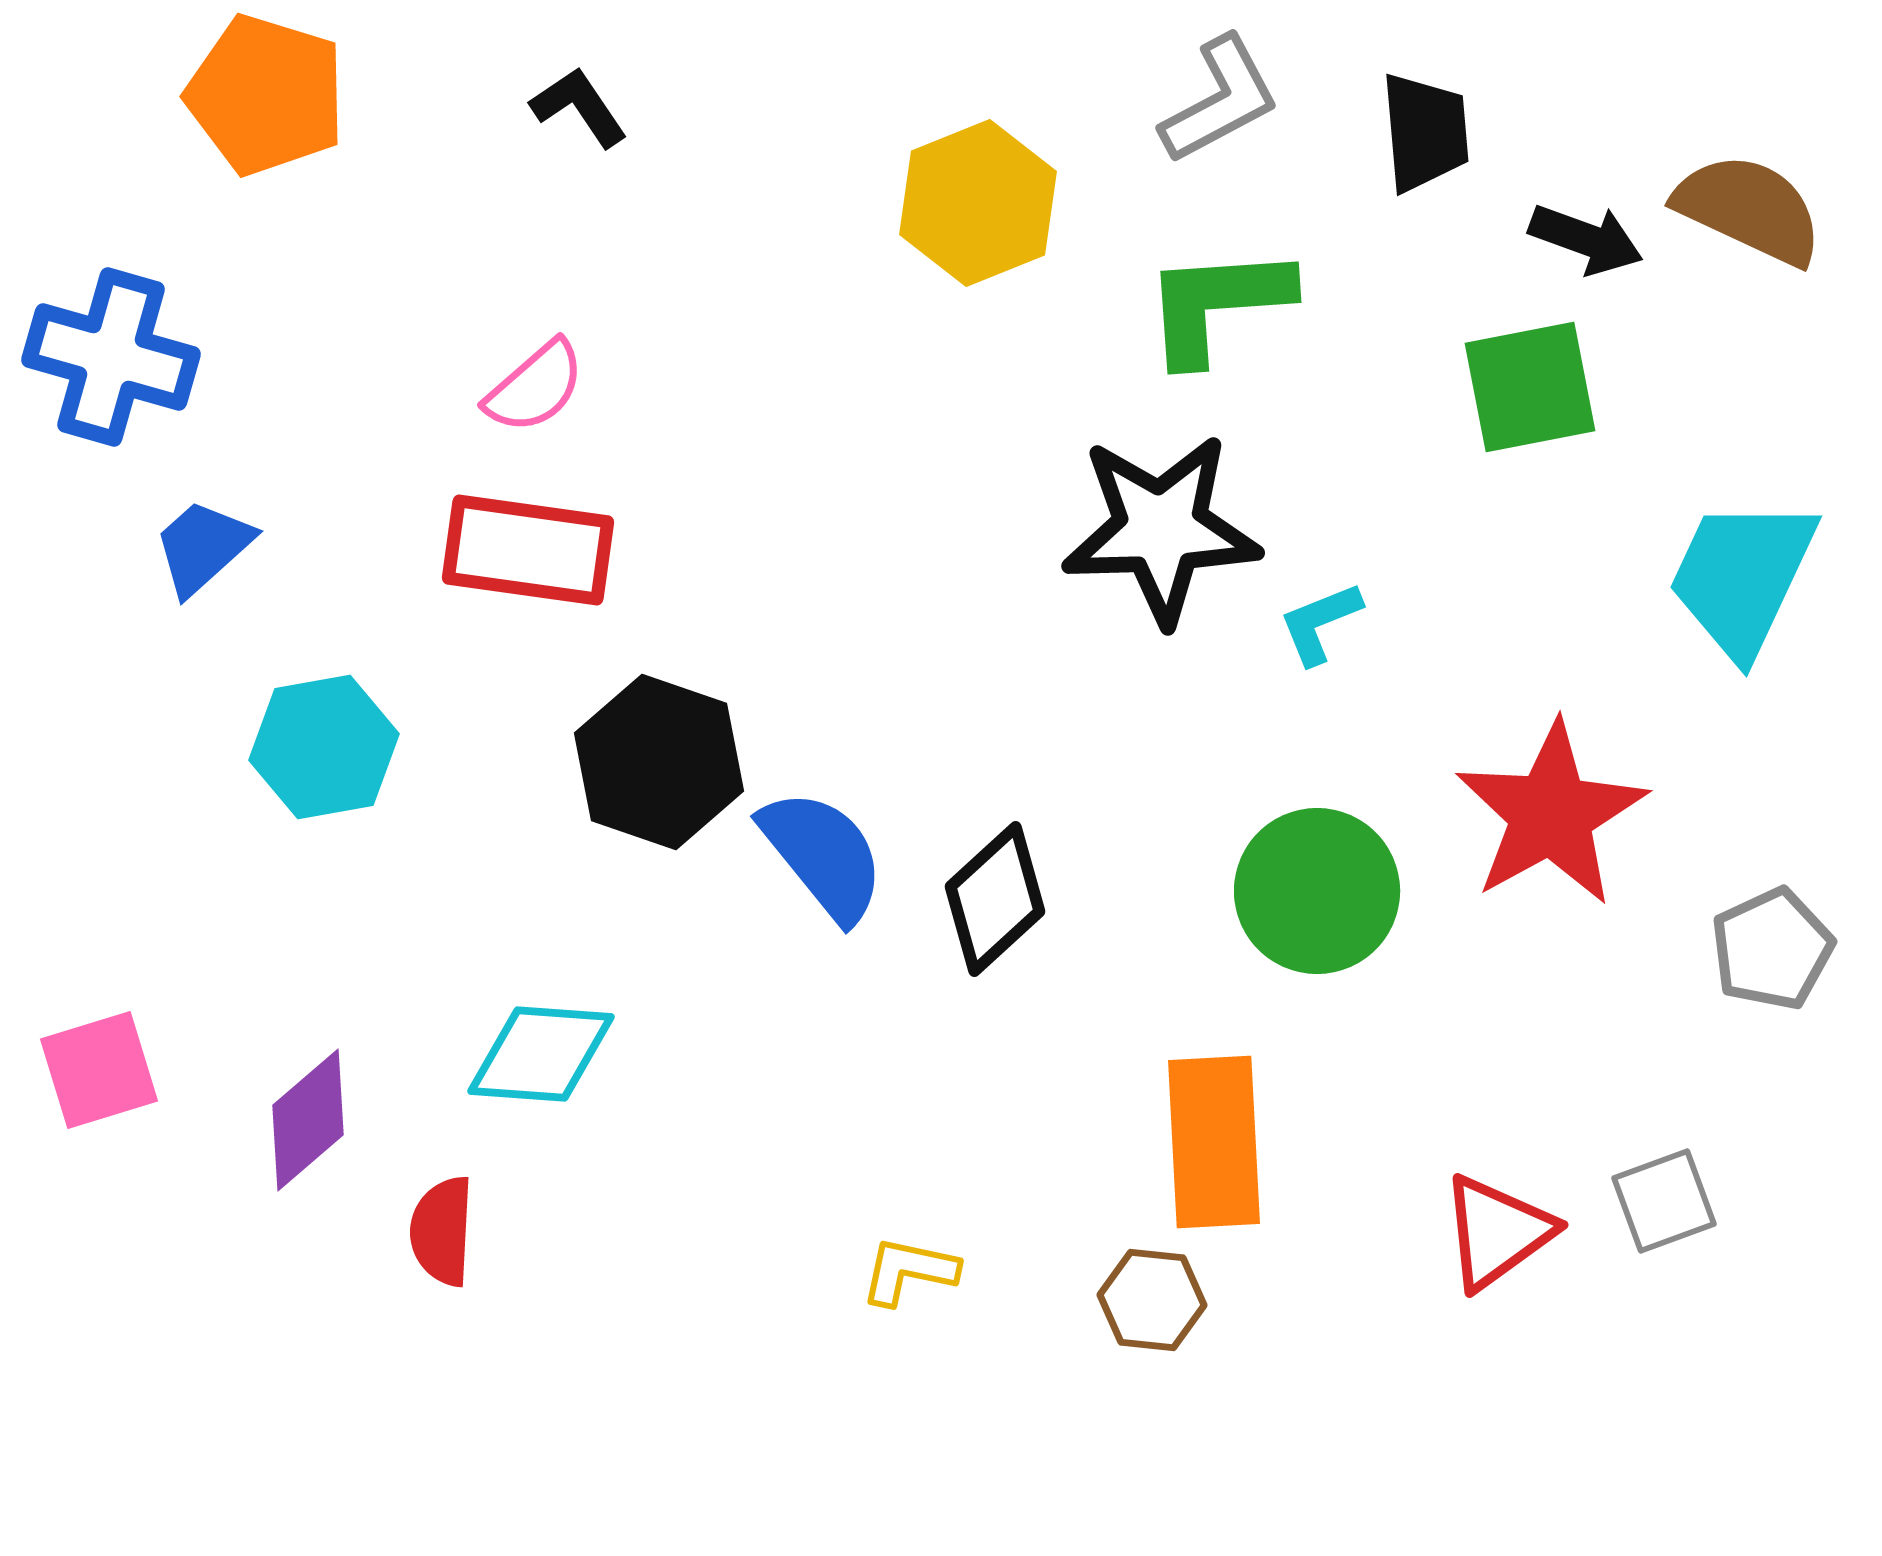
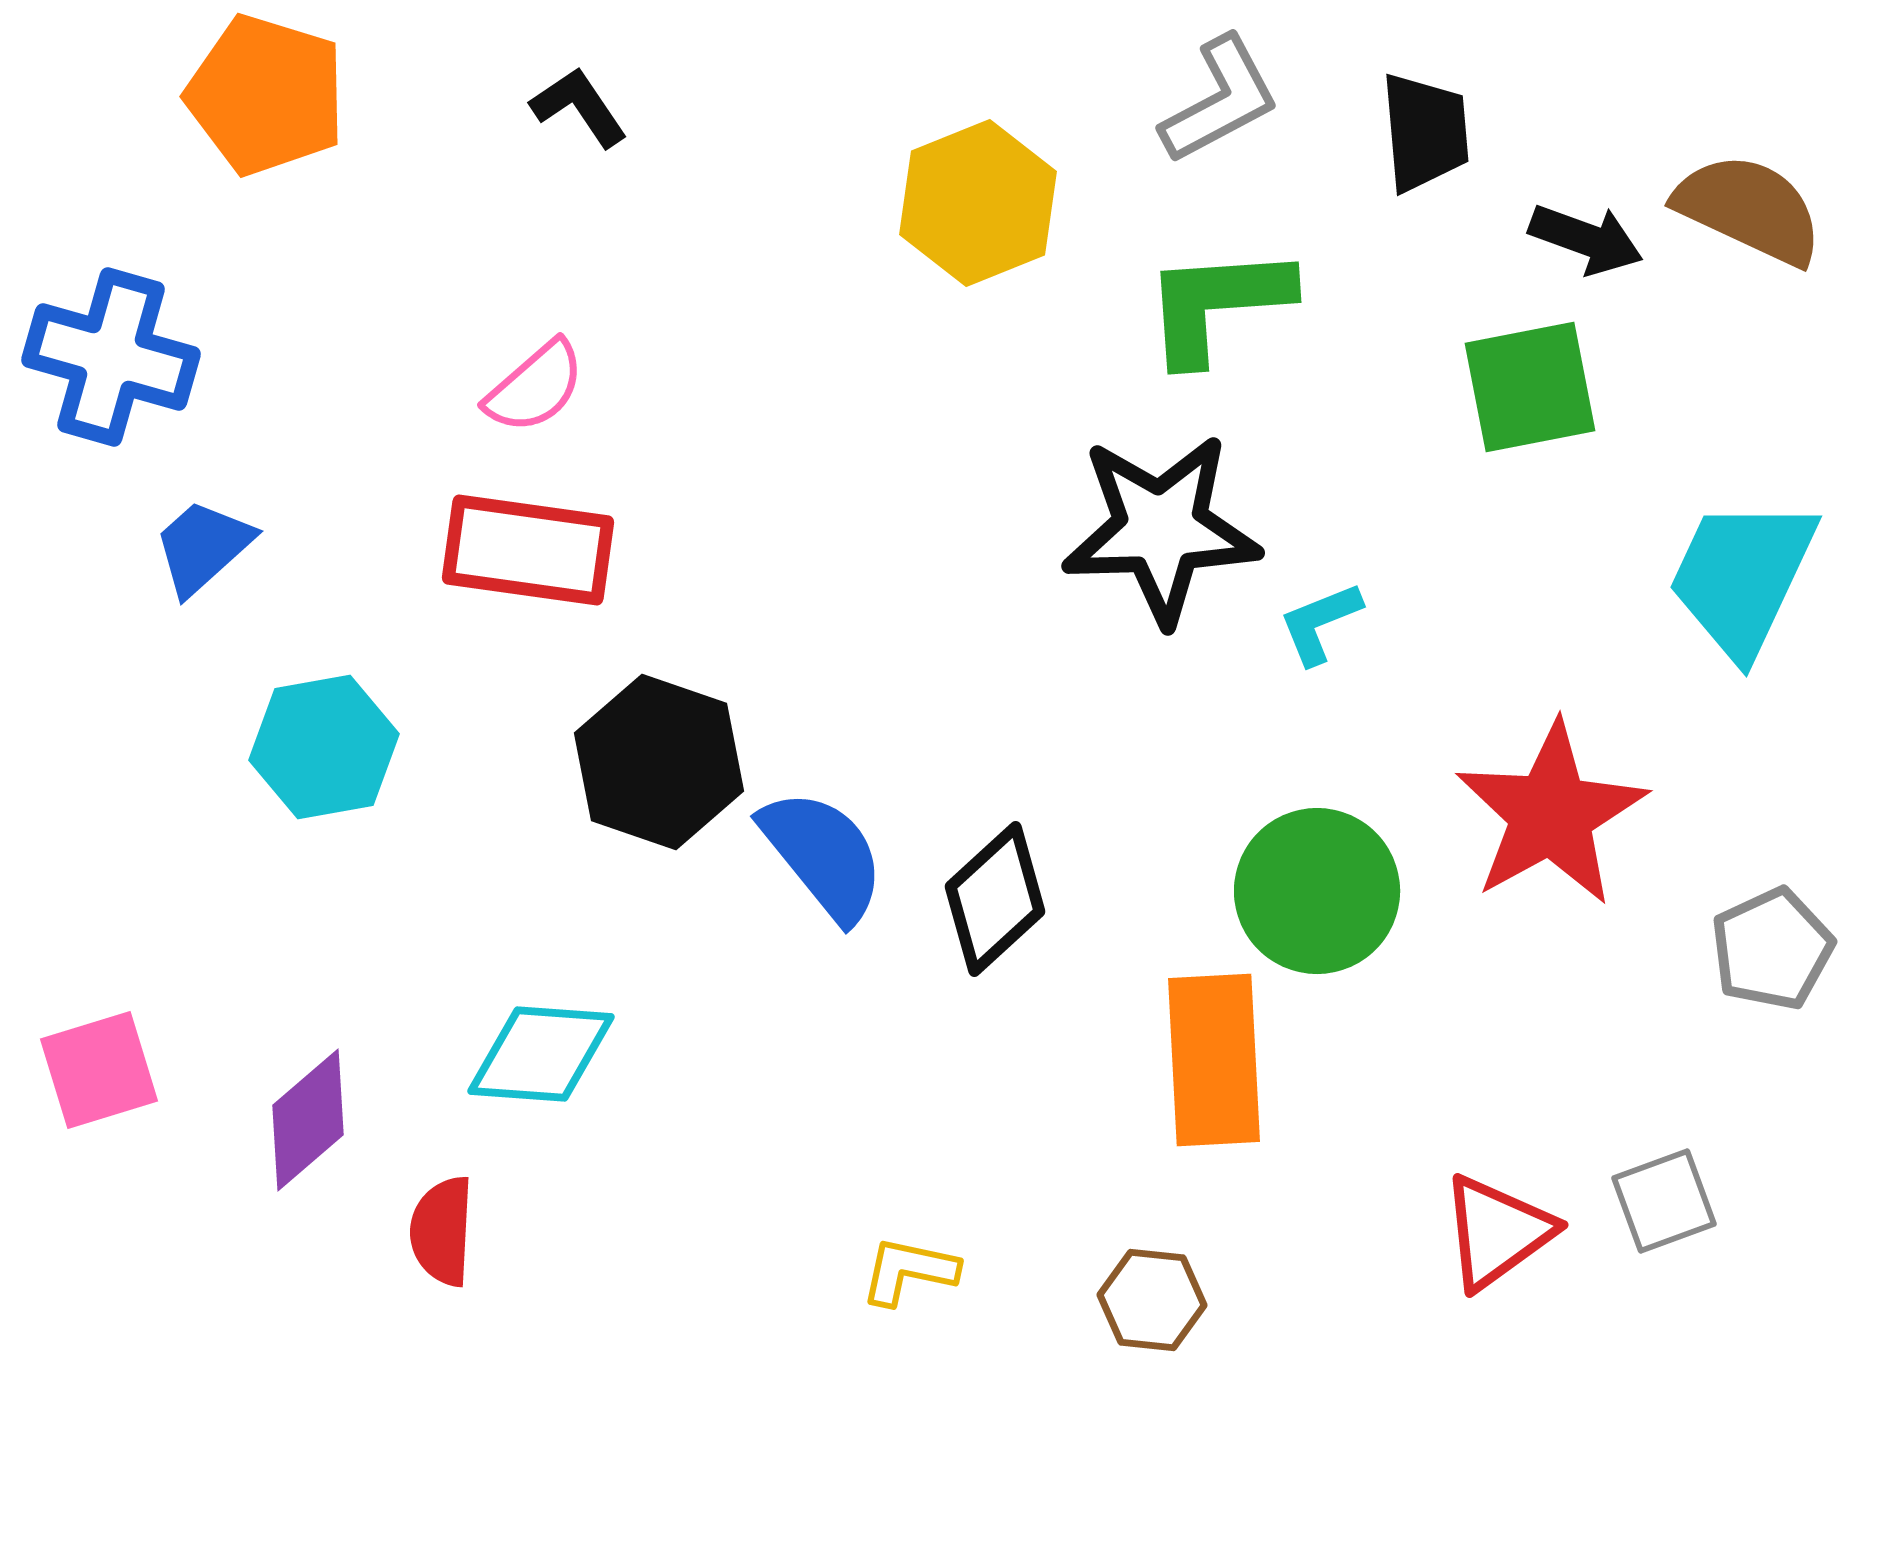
orange rectangle: moved 82 px up
